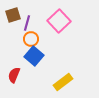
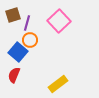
orange circle: moved 1 px left, 1 px down
blue square: moved 16 px left, 4 px up
yellow rectangle: moved 5 px left, 2 px down
